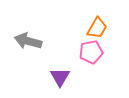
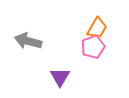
pink pentagon: moved 2 px right, 5 px up; rotated 10 degrees counterclockwise
